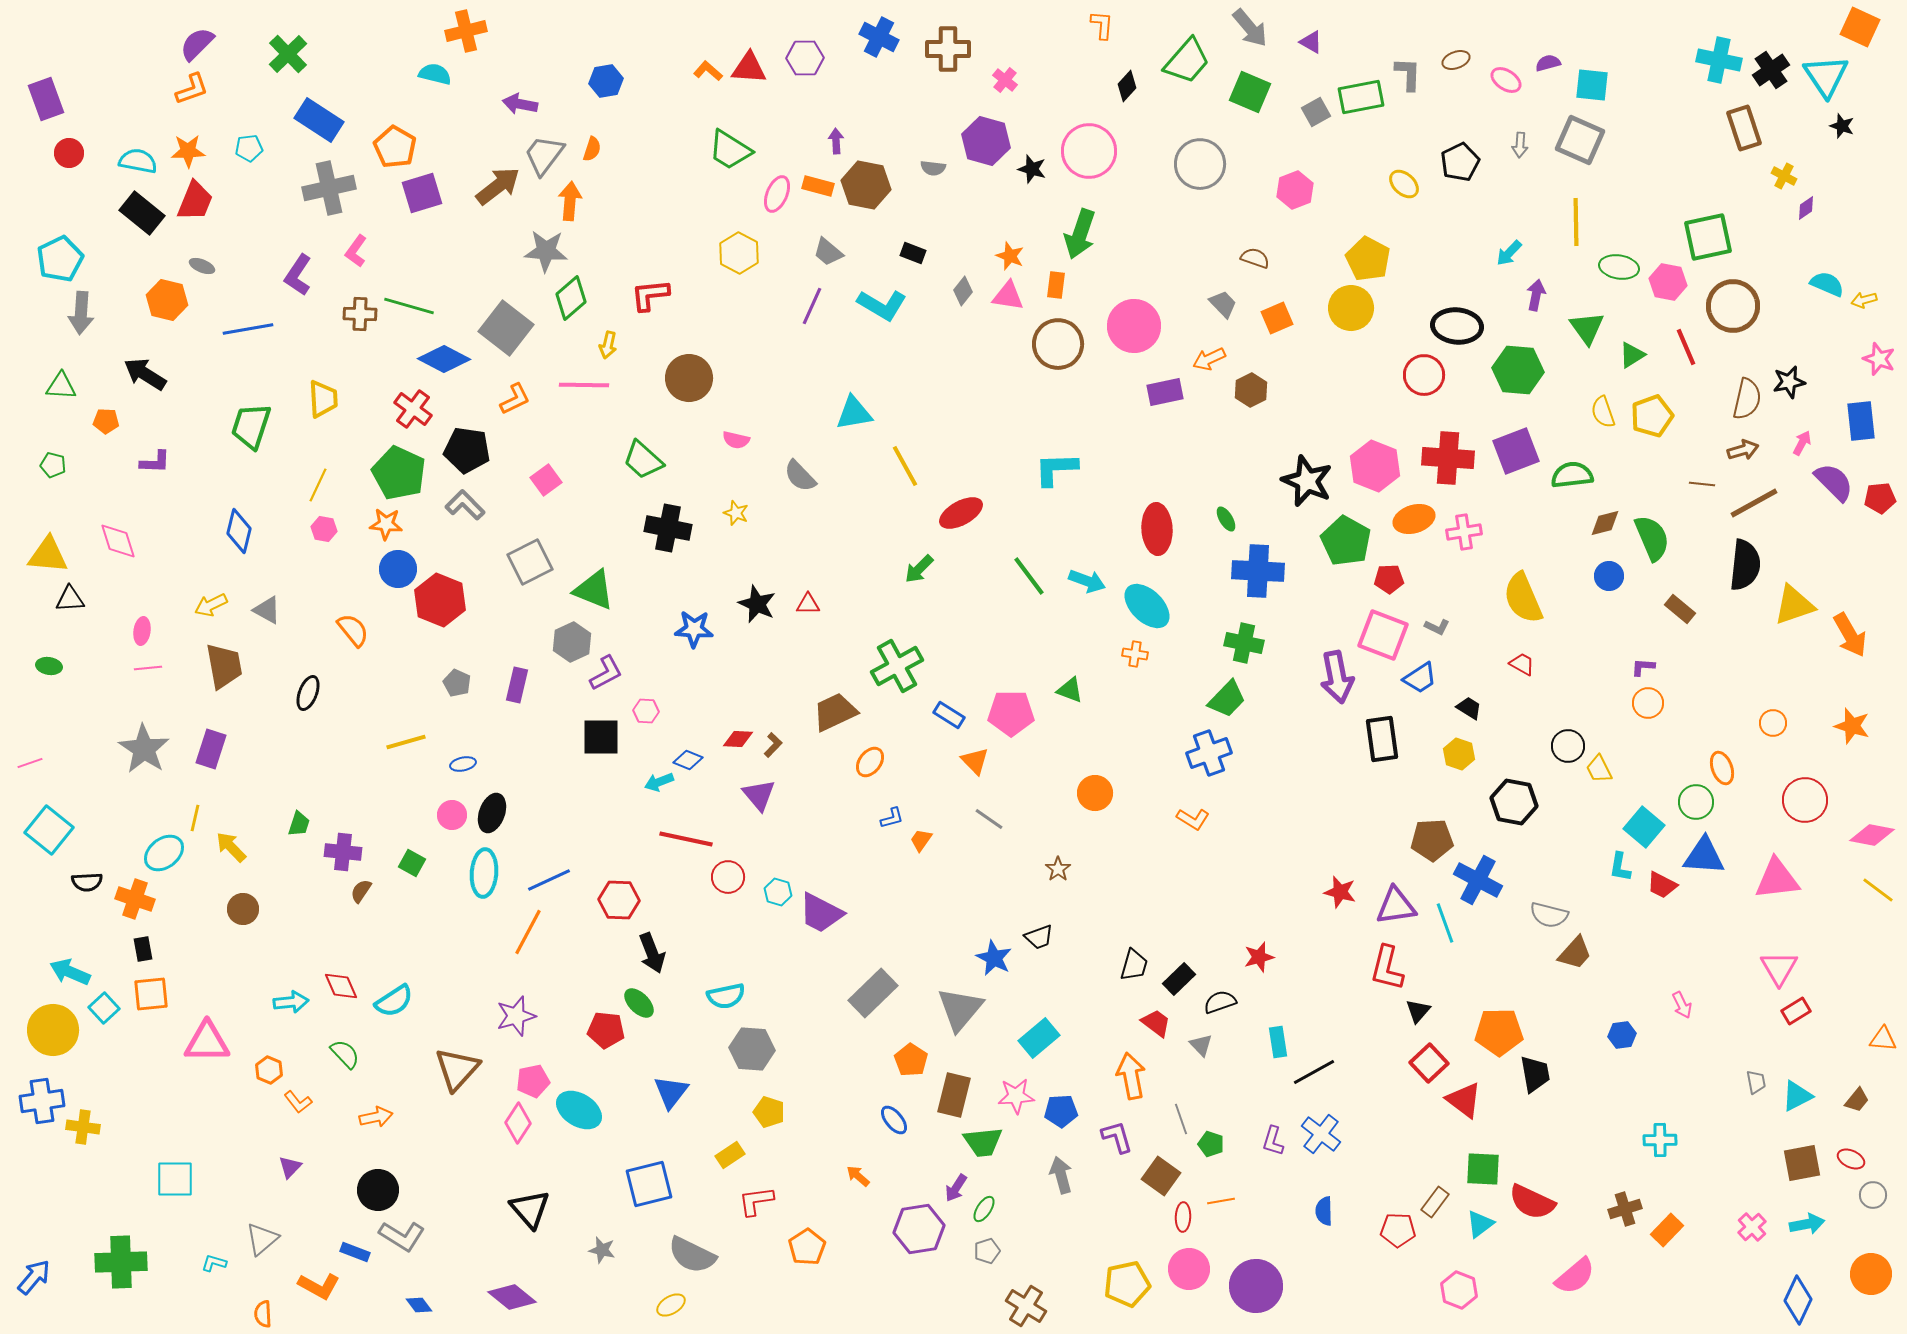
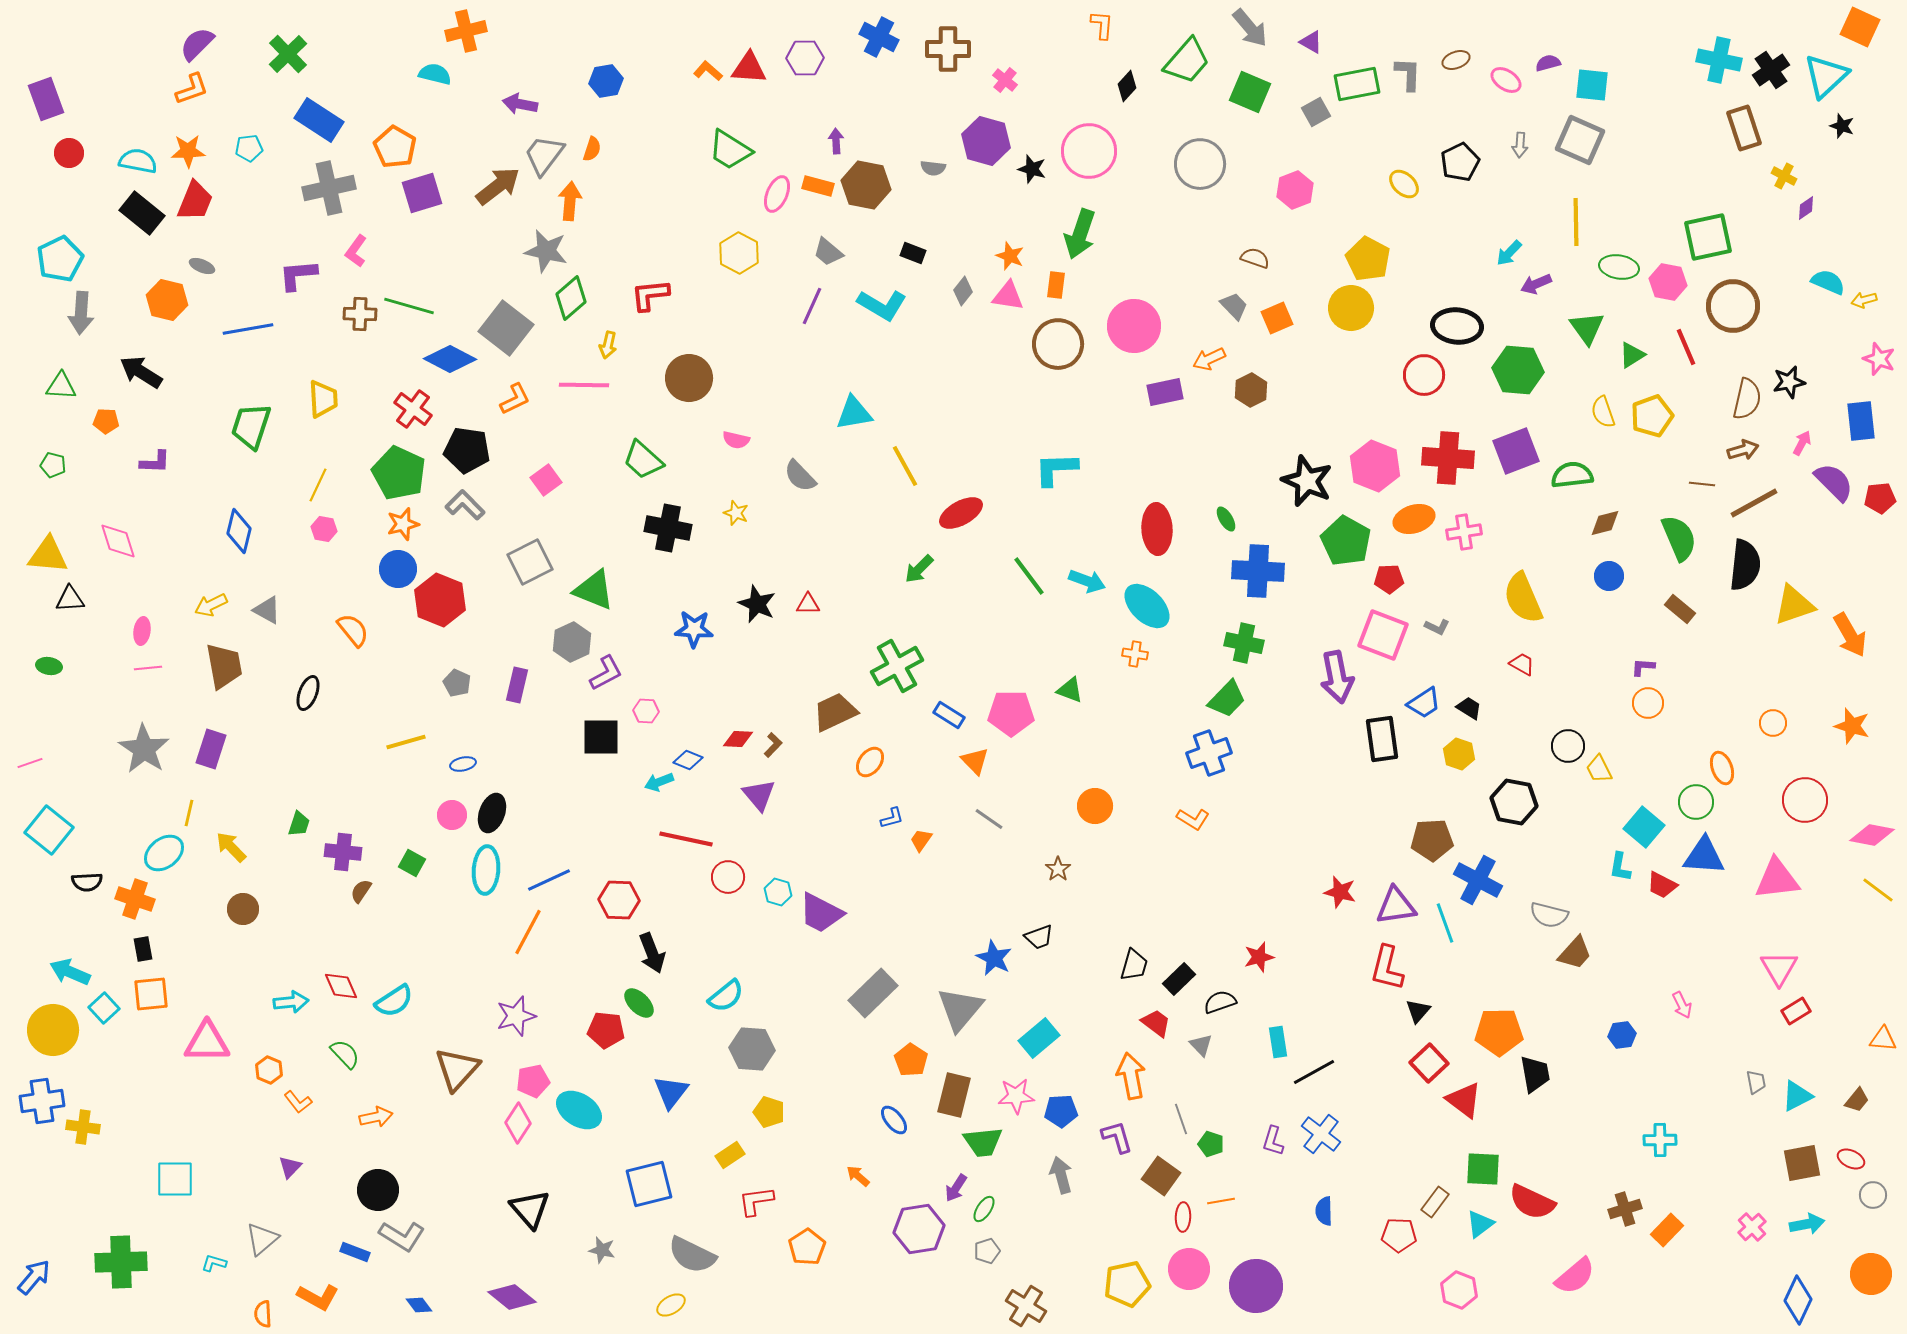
cyan triangle at (1826, 76): rotated 21 degrees clockwise
green rectangle at (1361, 97): moved 4 px left, 13 px up
gray star at (546, 251): rotated 9 degrees clockwise
purple L-shape at (298, 275): rotated 51 degrees clockwise
cyan semicircle at (1827, 284): moved 1 px right, 2 px up
purple arrow at (1536, 295): moved 11 px up; rotated 124 degrees counterclockwise
gray trapezoid at (1223, 304): moved 11 px right, 2 px down
blue diamond at (444, 359): moved 6 px right
black arrow at (145, 374): moved 4 px left, 2 px up
orange star at (386, 524): moved 17 px right; rotated 20 degrees counterclockwise
green semicircle at (1652, 538): moved 27 px right
blue trapezoid at (1420, 678): moved 4 px right, 25 px down
orange circle at (1095, 793): moved 13 px down
yellow line at (195, 818): moved 6 px left, 5 px up
cyan ellipse at (484, 873): moved 2 px right, 3 px up
cyan semicircle at (726, 996): rotated 27 degrees counterclockwise
red pentagon at (1398, 1230): moved 1 px right, 5 px down
orange L-shape at (319, 1286): moved 1 px left, 11 px down
